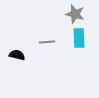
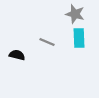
gray line: rotated 28 degrees clockwise
